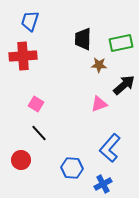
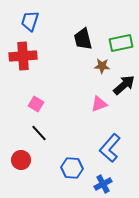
black trapezoid: rotated 15 degrees counterclockwise
brown star: moved 3 px right, 1 px down
